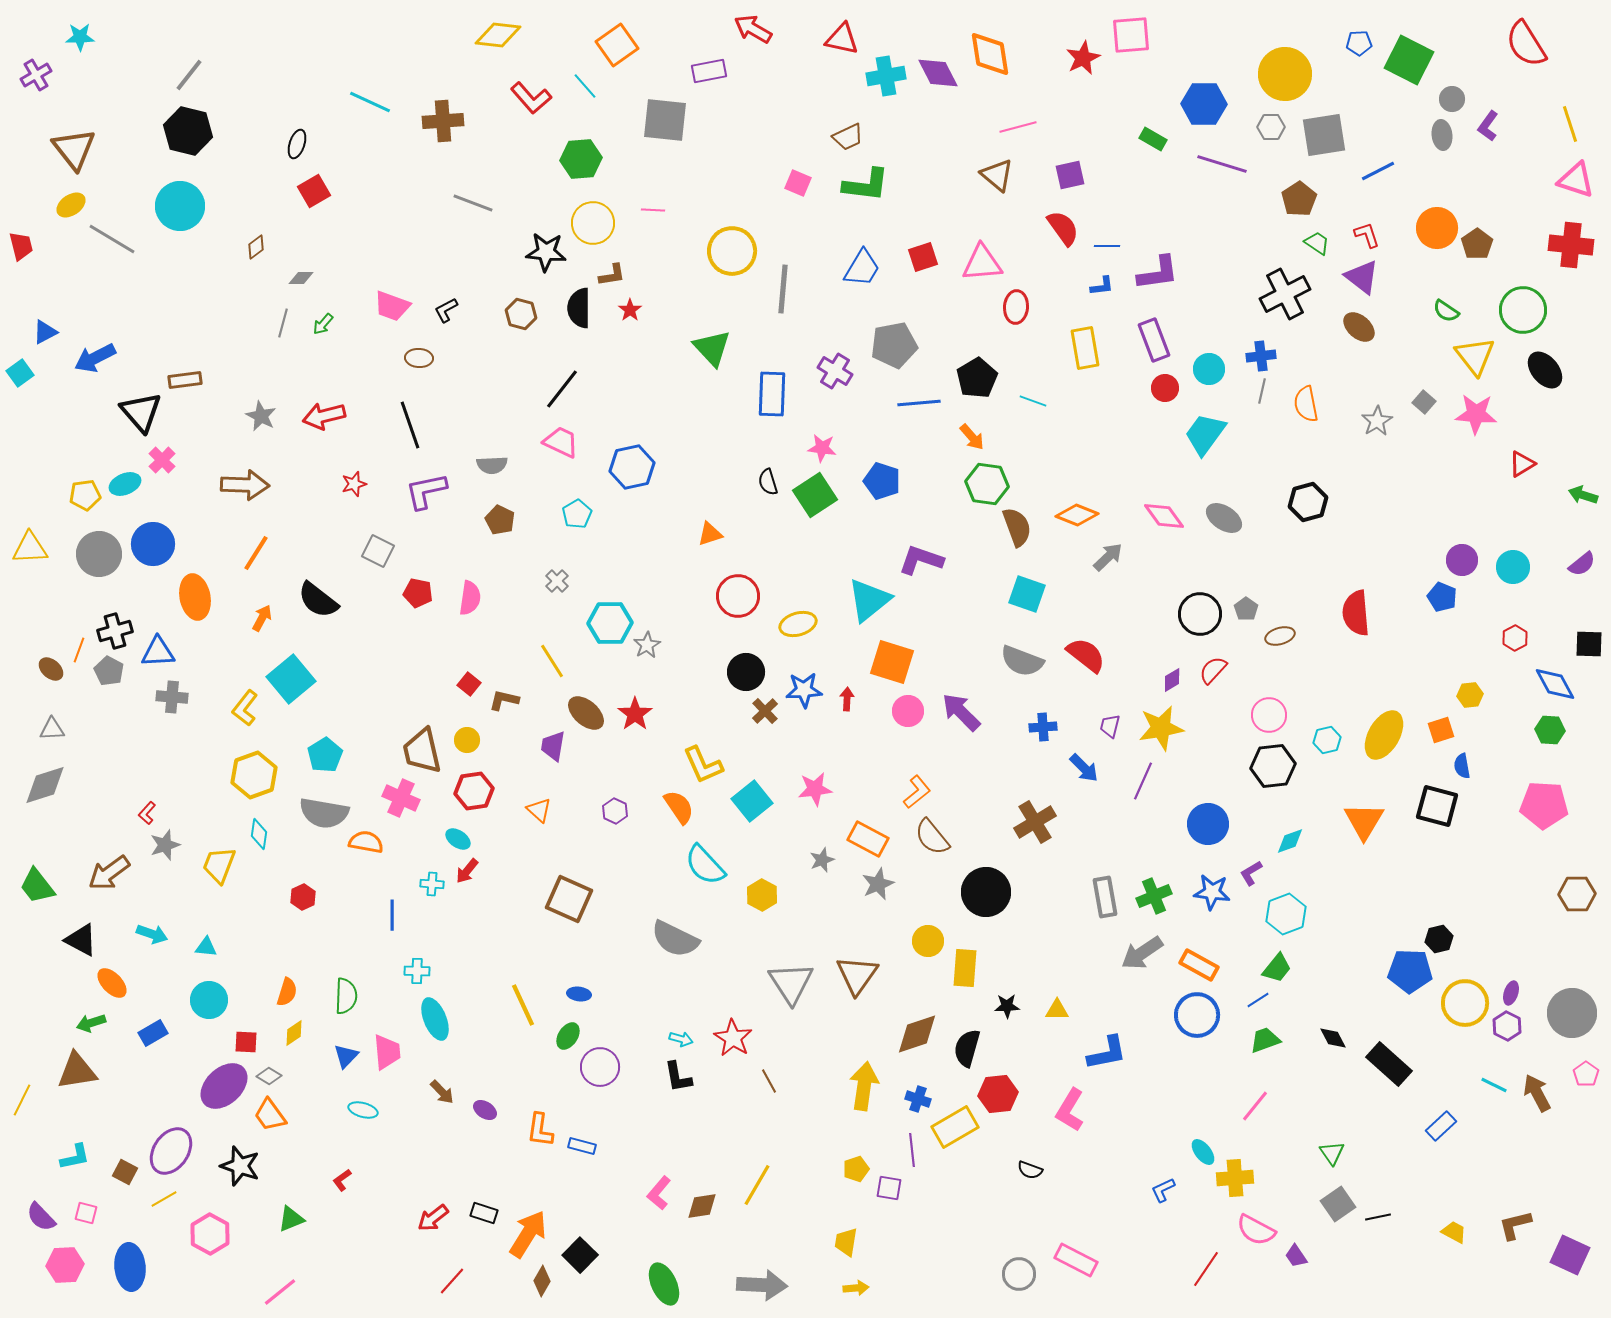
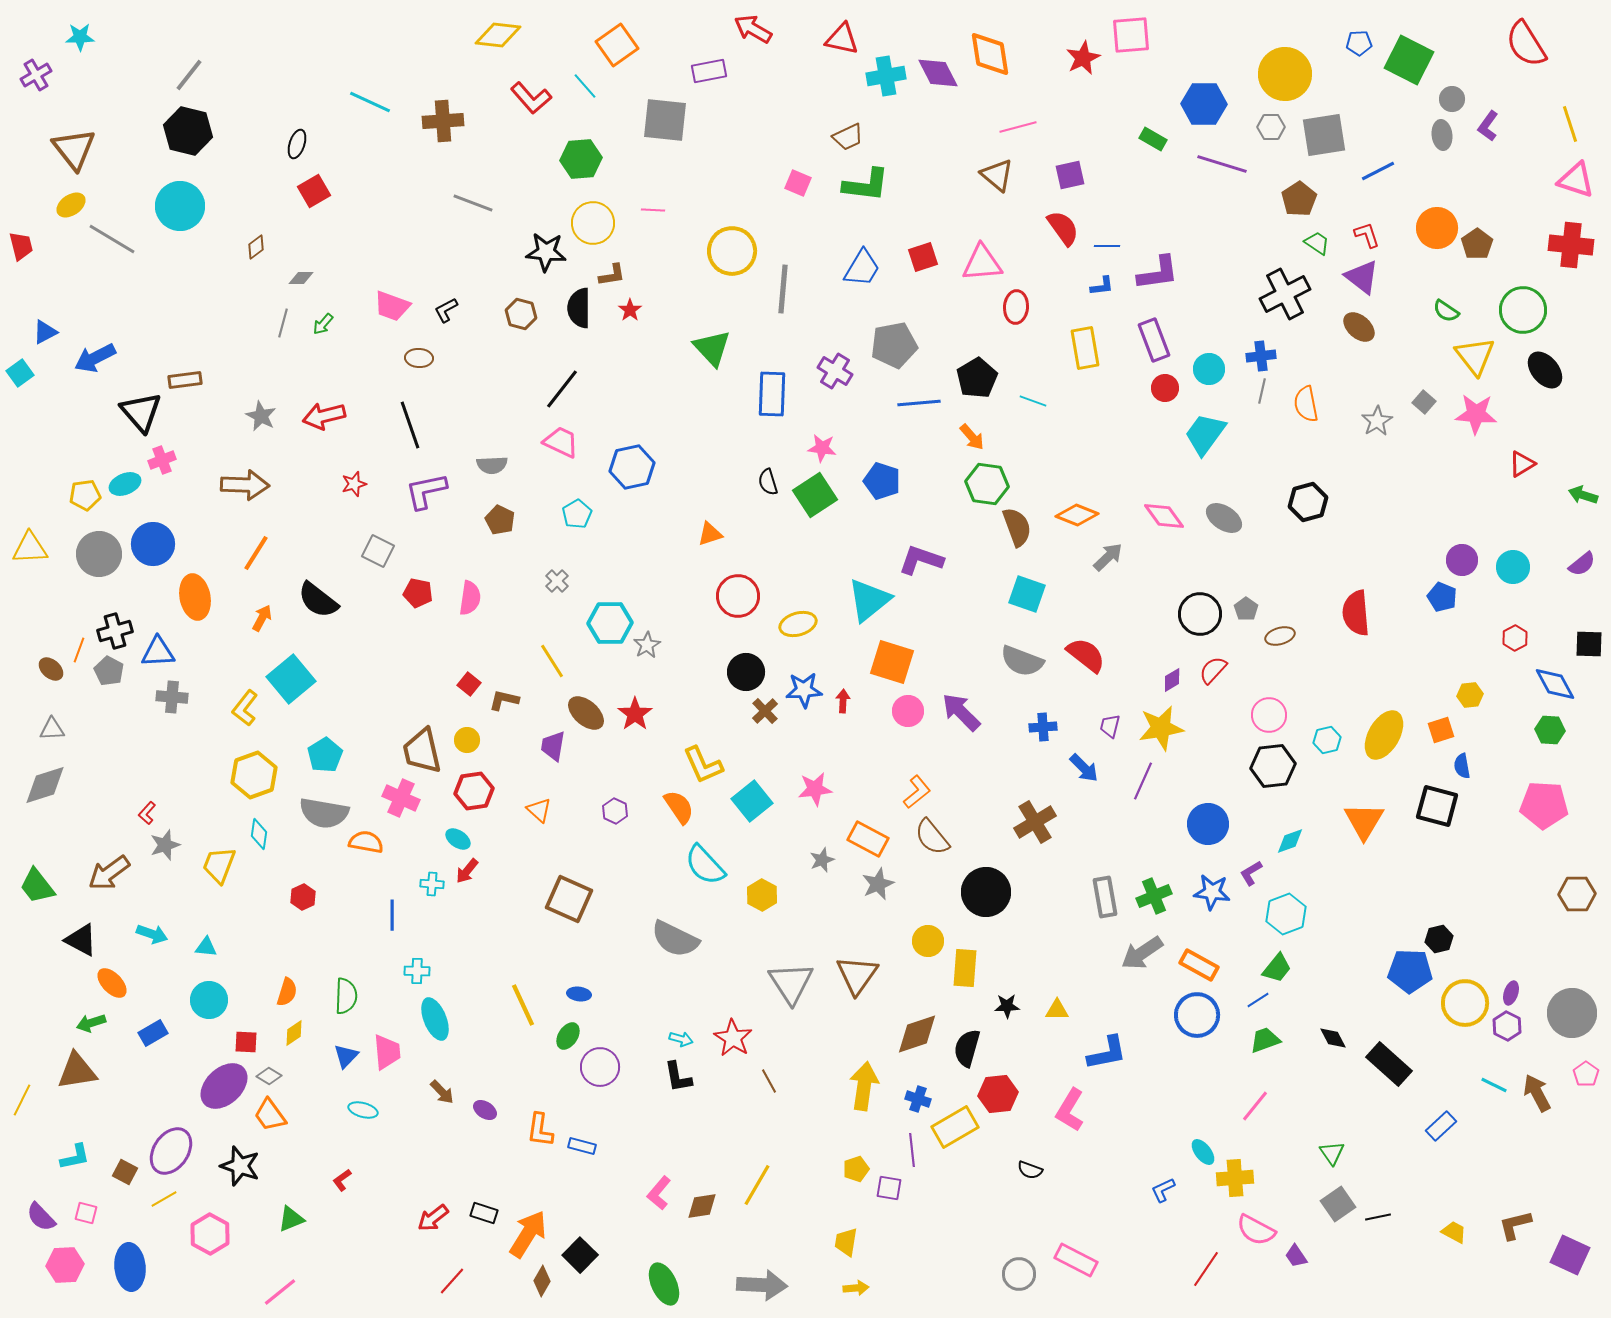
pink cross at (162, 460): rotated 24 degrees clockwise
red arrow at (847, 699): moved 4 px left, 2 px down
